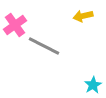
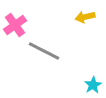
yellow arrow: moved 2 px right, 1 px down
gray line: moved 5 px down
